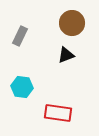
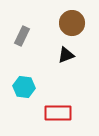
gray rectangle: moved 2 px right
cyan hexagon: moved 2 px right
red rectangle: rotated 8 degrees counterclockwise
